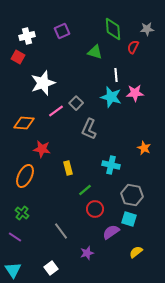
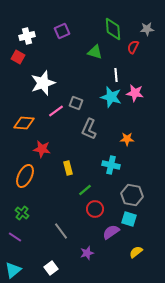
pink star: rotated 12 degrees clockwise
gray square: rotated 24 degrees counterclockwise
orange star: moved 17 px left, 9 px up; rotated 24 degrees counterclockwise
cyan triangle: rotated 24 degrees clockwise
